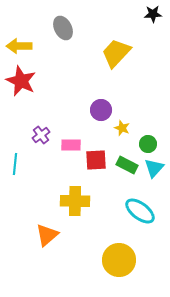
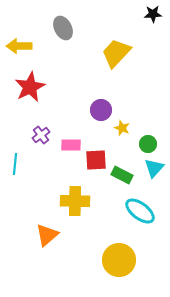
red star: moved 9 px right, 6 px down; rotated 20 degrees clockwise
green rectangle: moved 5 px left, 10 px down
